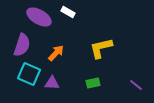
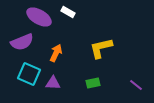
purple semicircle: moved 3 px up; rotated 50 degrees clockwise
orange arrow: rotated 18 degrees counterclockwise
purple triangle: moved 1 px right
